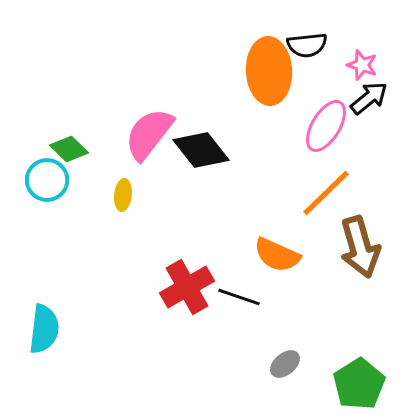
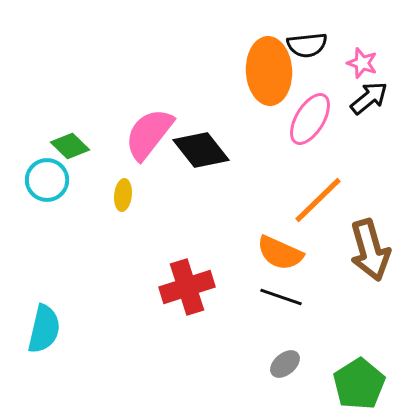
pink star: moved 2 px up
pink ellipse: moved 16 px left, 7 px up
green diamond: moved 1 px right, 3 px up
orange line: moved 8 px left, 7 px down
brown arrow: moved 10 px right, 3 px down
orange semicircle: moved 3 px right, 2 px up
red cross: rotated 12 degrees clockwise
black line: moved 42 px right
cyan semicircle: rotated 6 degrees clockwise
